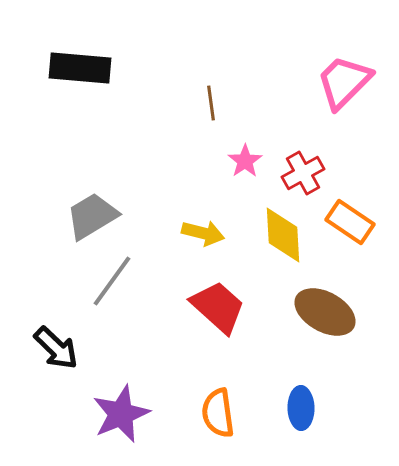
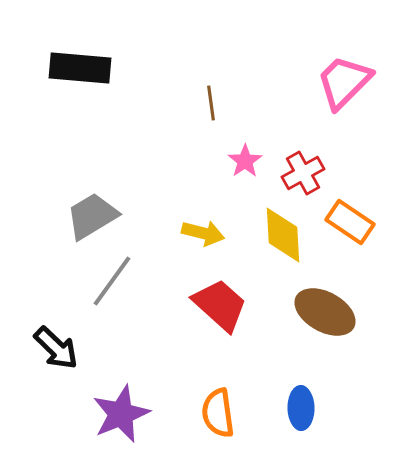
red trapezoid: moved 2 px right, 2 px up
